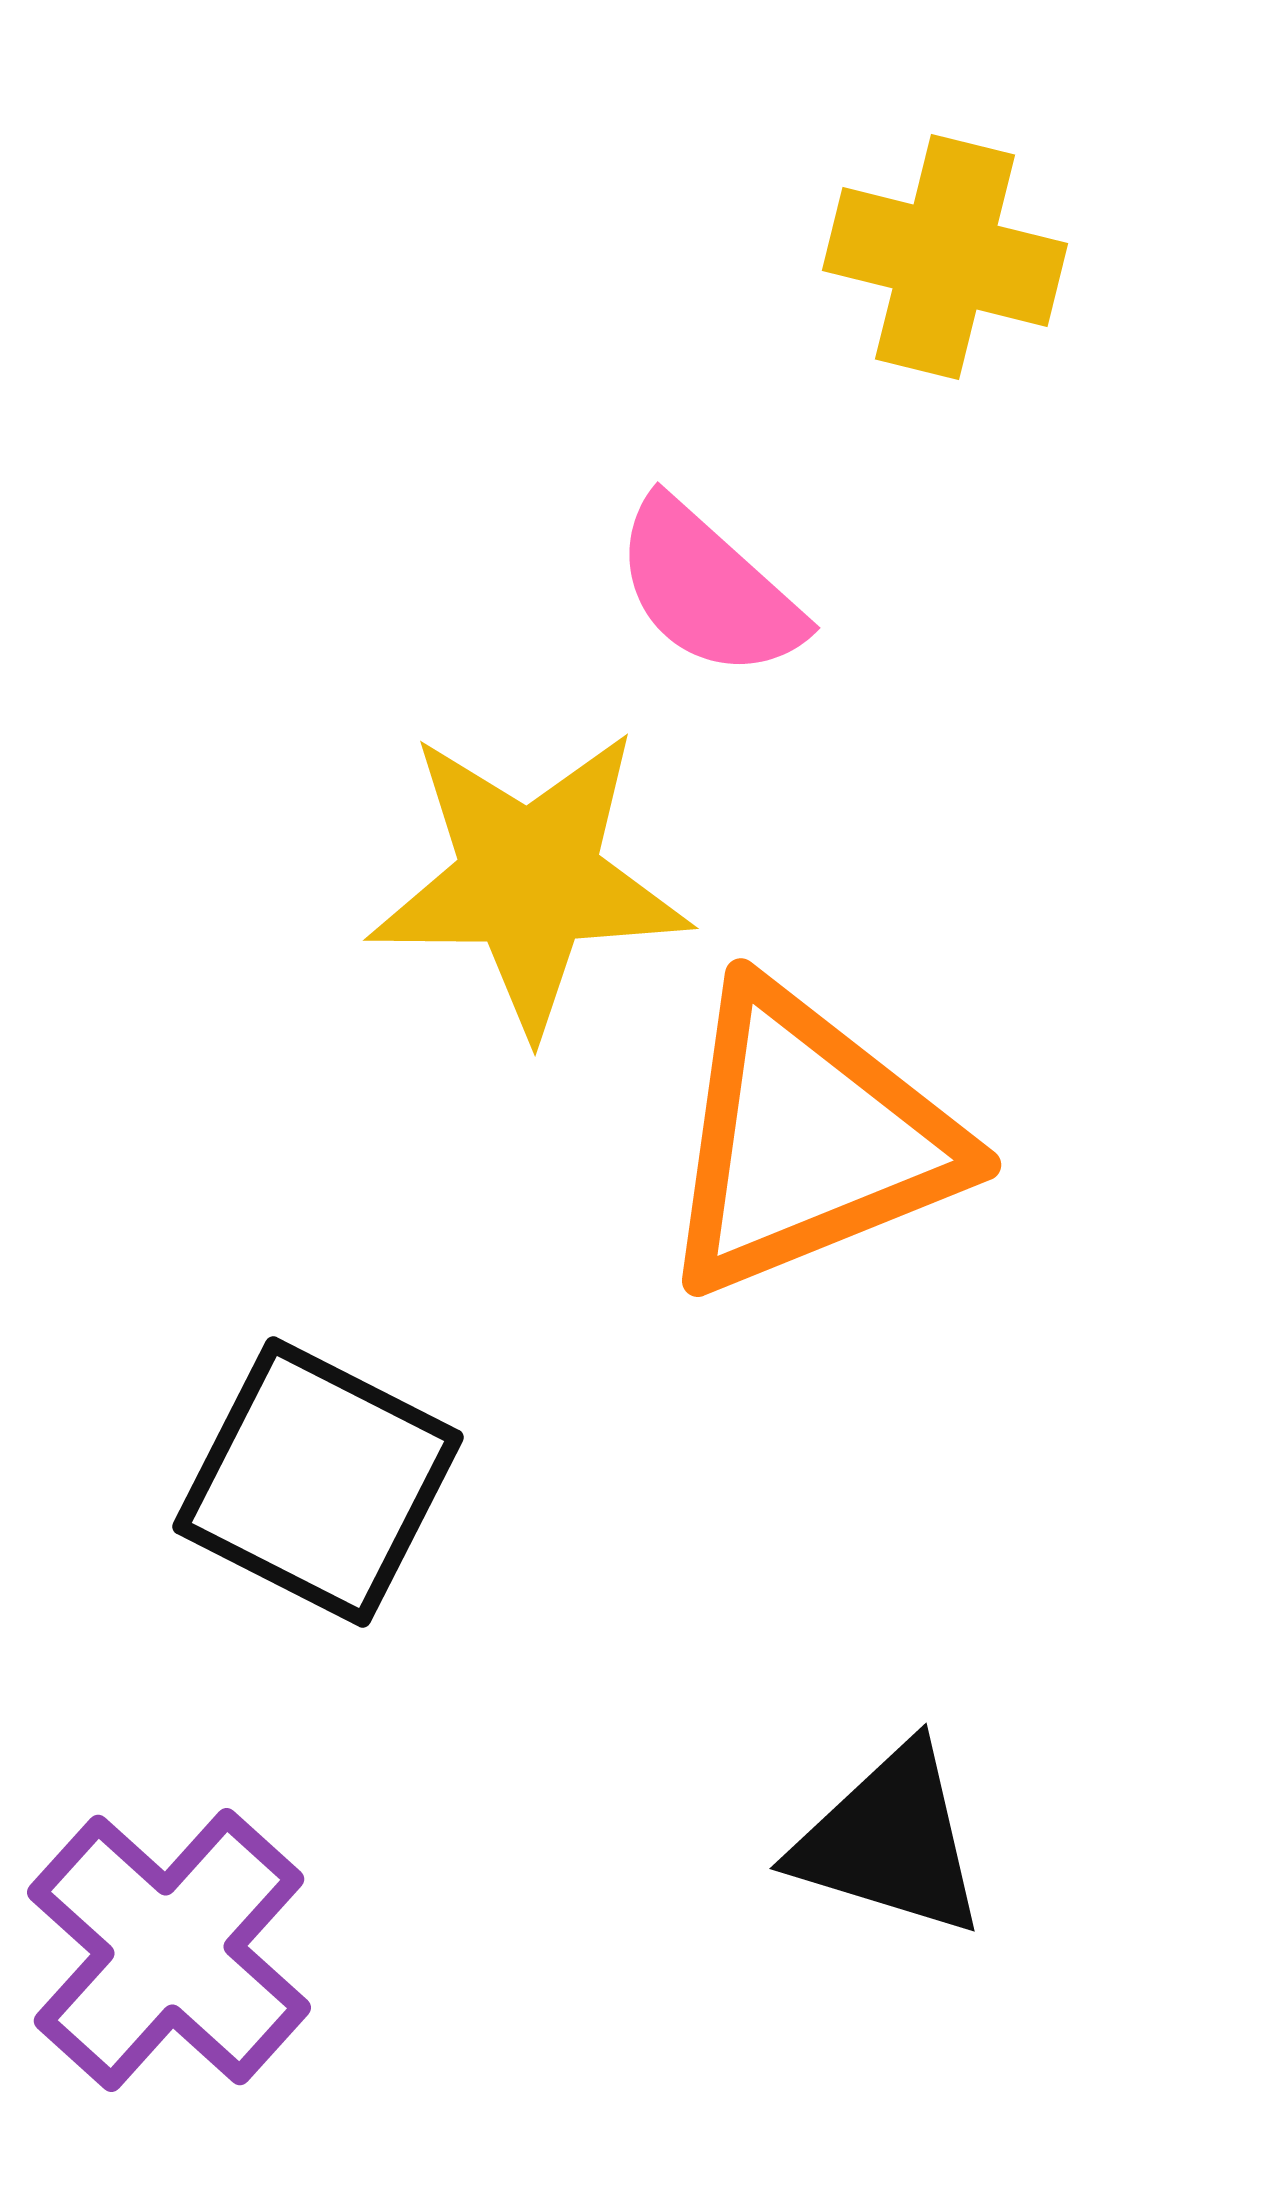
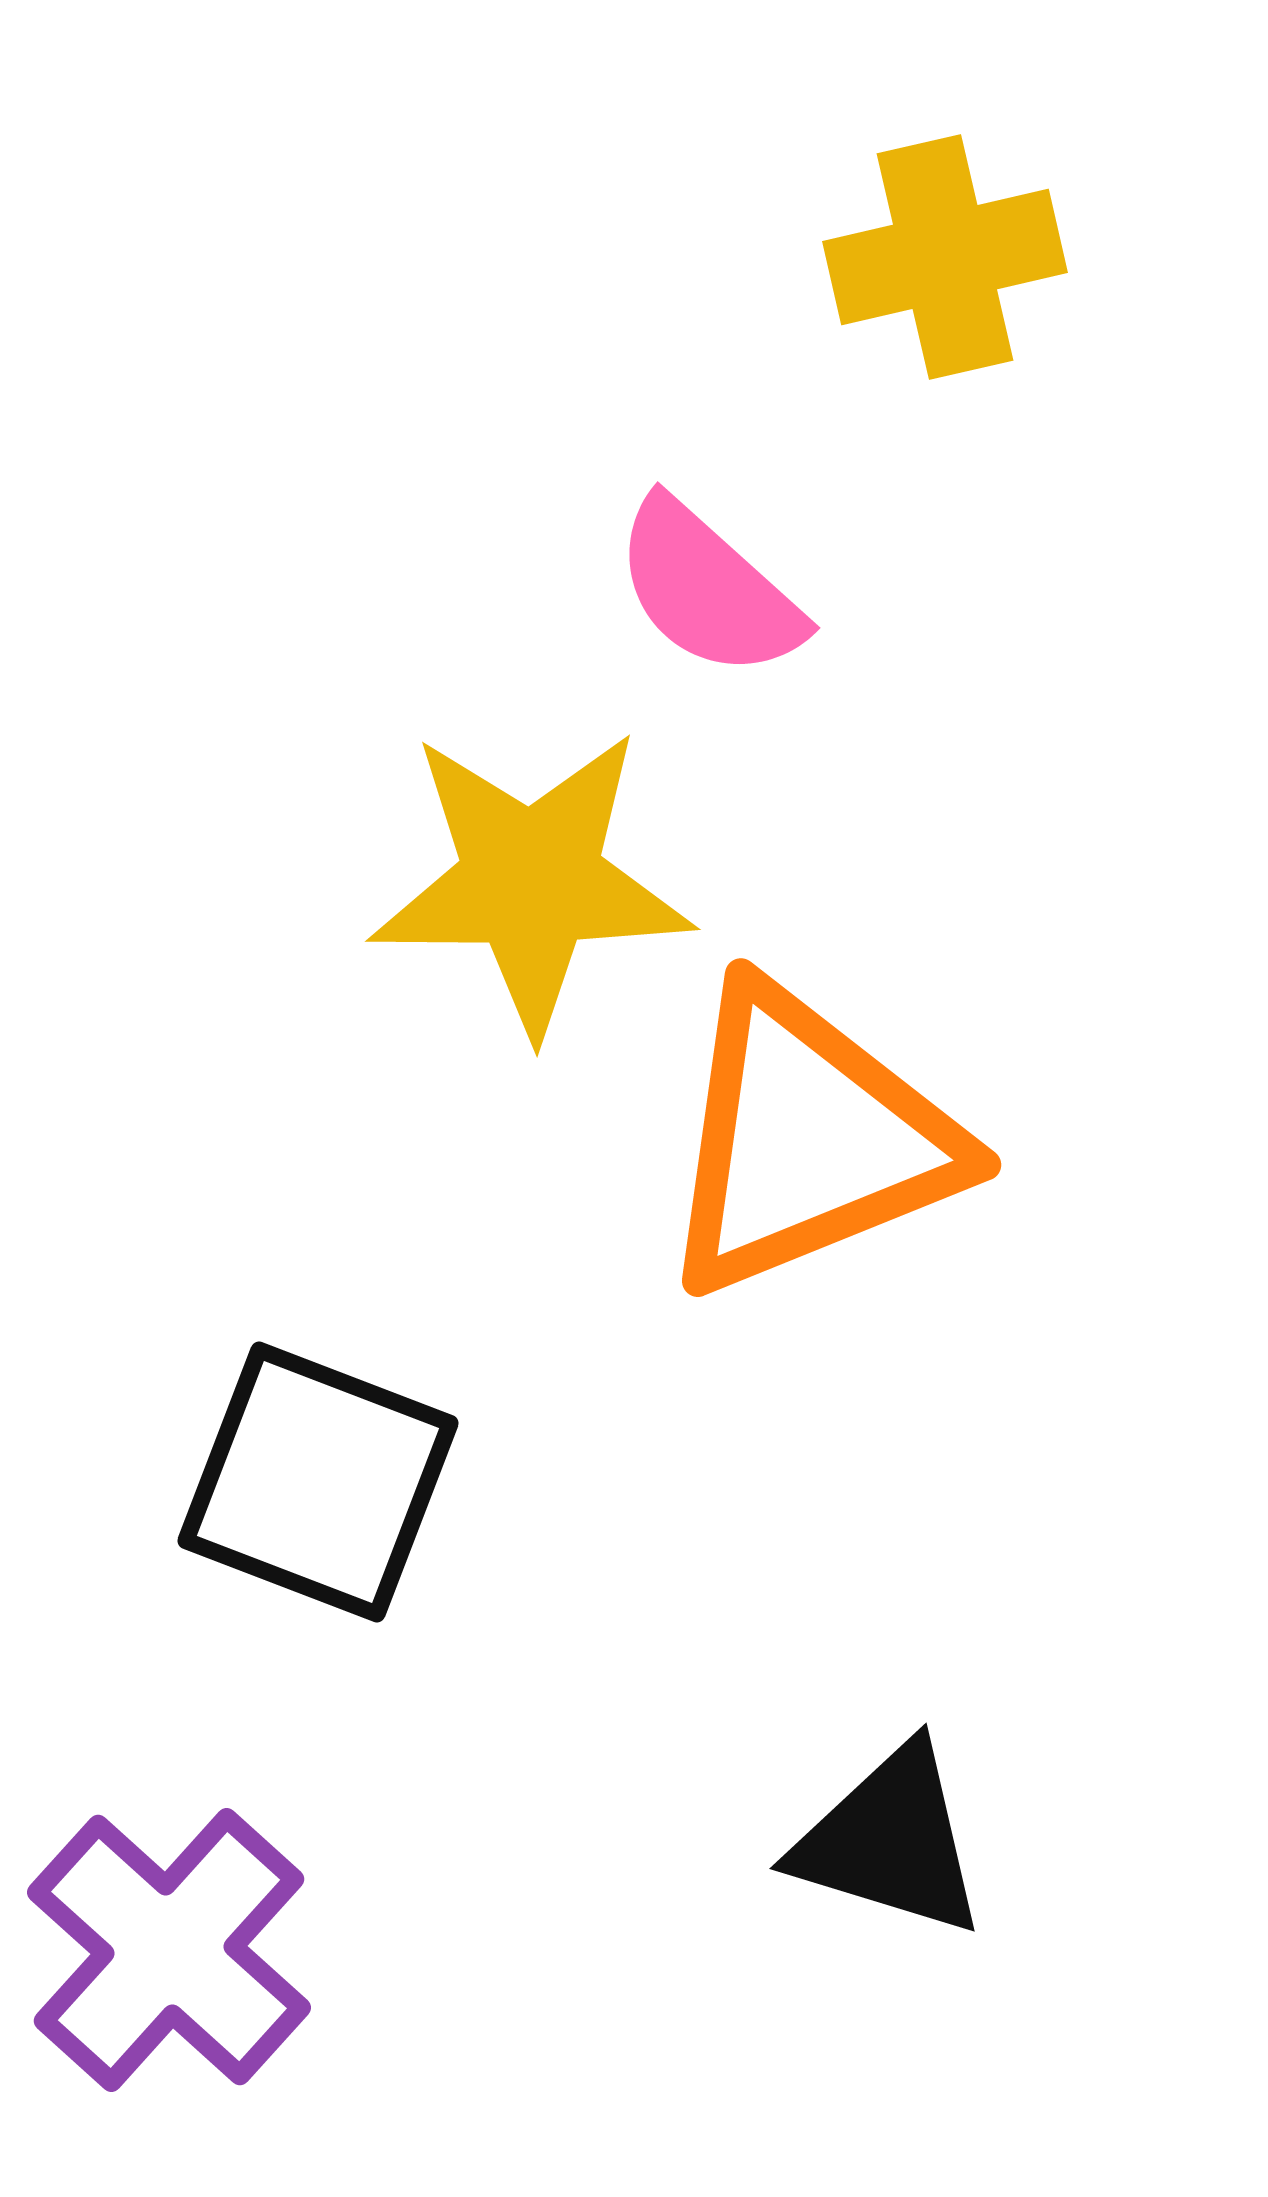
yellow cross: rotated 27 degrees counterclockwise
yellow star: moved 2 px right, 1 px down
black square: rotated 6 degrees counterclockwise
